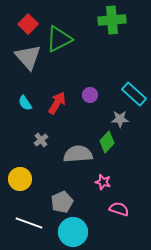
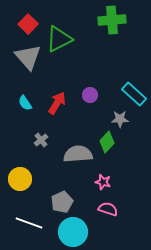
pink semicircle: moved 11 px left
